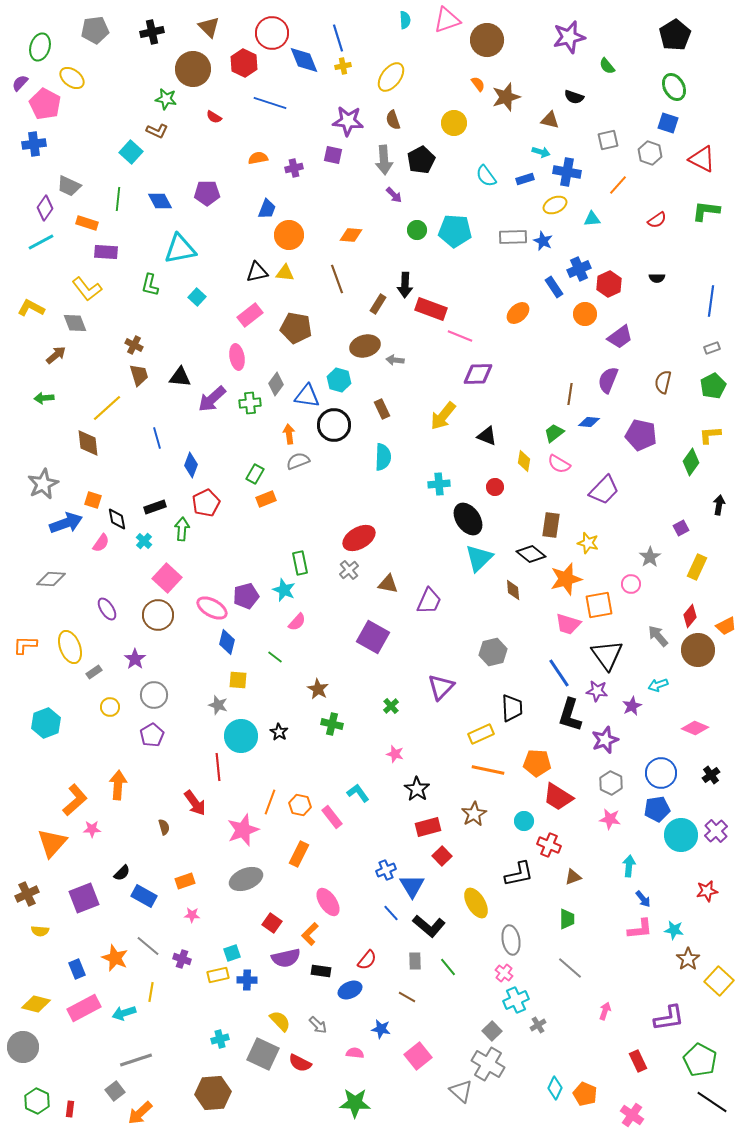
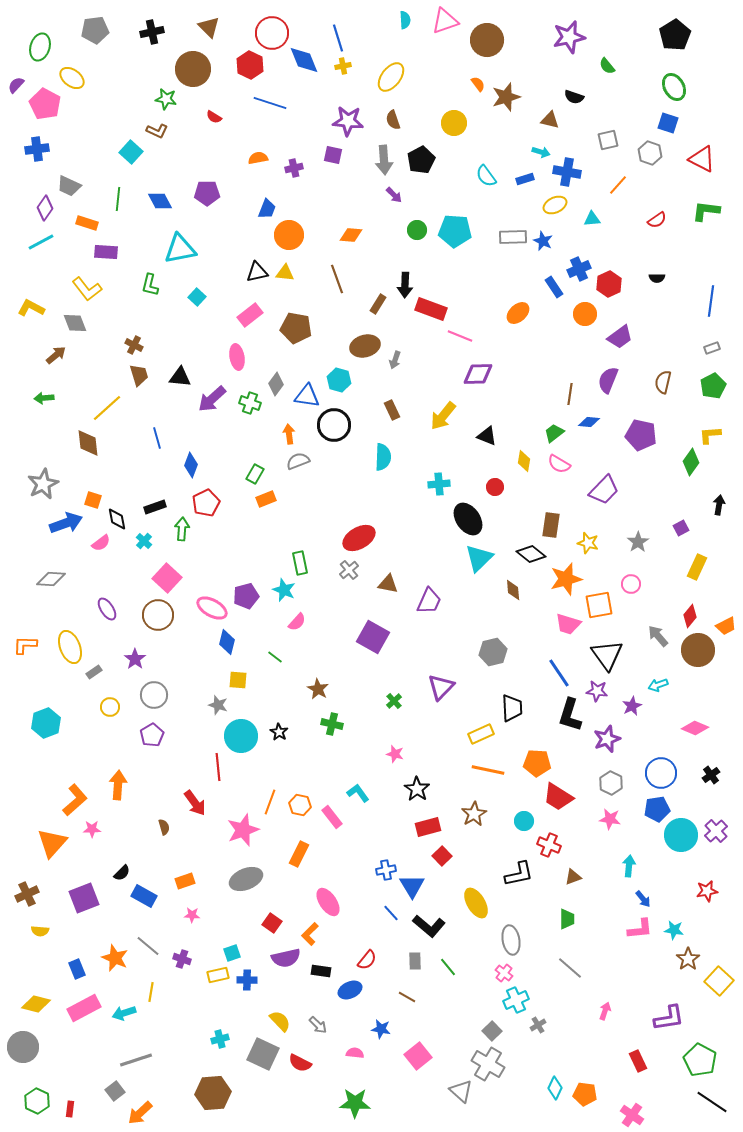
pink triangle at (447, 20): moved 2 px left, 1 px down
red hexagon at (244, 63): moved 6 px right, 2 px down
purple semicircle at (20, 83): moved 4 px left, 2 px down
blue cross at (34, 144): moved 3 px right, 5 px down
gray arrow at (395, 360): rotated 78 degrees counterclockwise
green cross at (250, 403): rotated 25 degrees clockwise
brown rectangle at (382, 409): moved 10 px right, 1 px down
pink semicircle at (101, 543): rotated 18 degrees clockwise
gray star at (650, 557): moved 12 px left, 15 px up
green cross at (391, 706): moved 3 px right, 5 px up
purple star at (605, 740): moved 2 px right, 1 px up
blue cross at (386, 870): rotated 12 degrees clockwise
orange pentagon at (585, 1094): rotated 15 degrees counterclockwise
